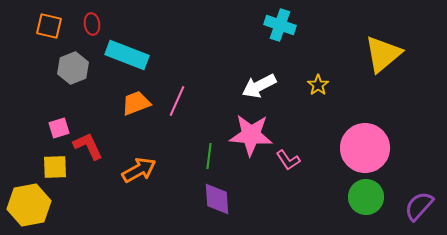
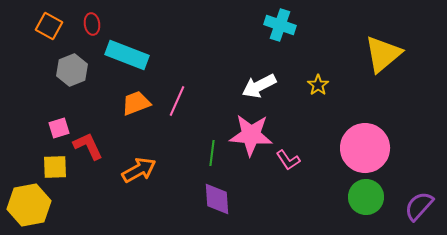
orange square: rotated 16 degrees clockwise
gray hexagon: moved 1 px left, 2 px down
green line: moved 3 px right, 3 px up
